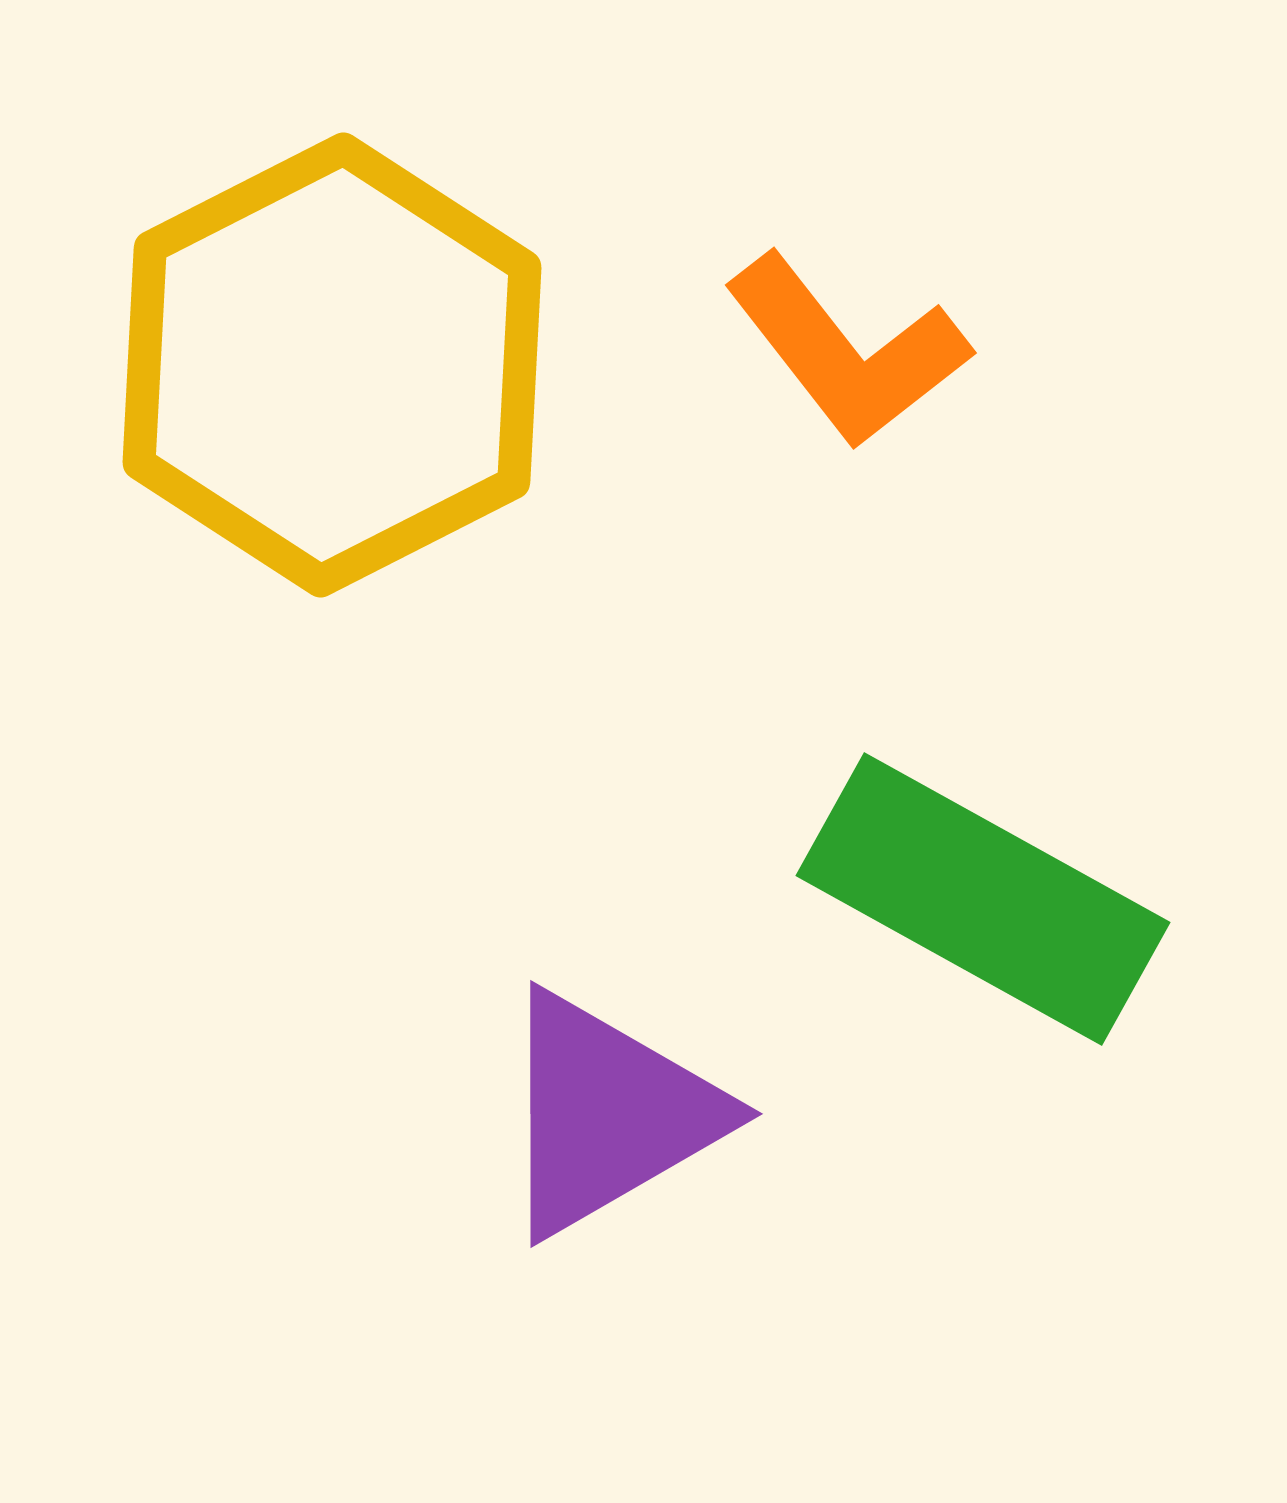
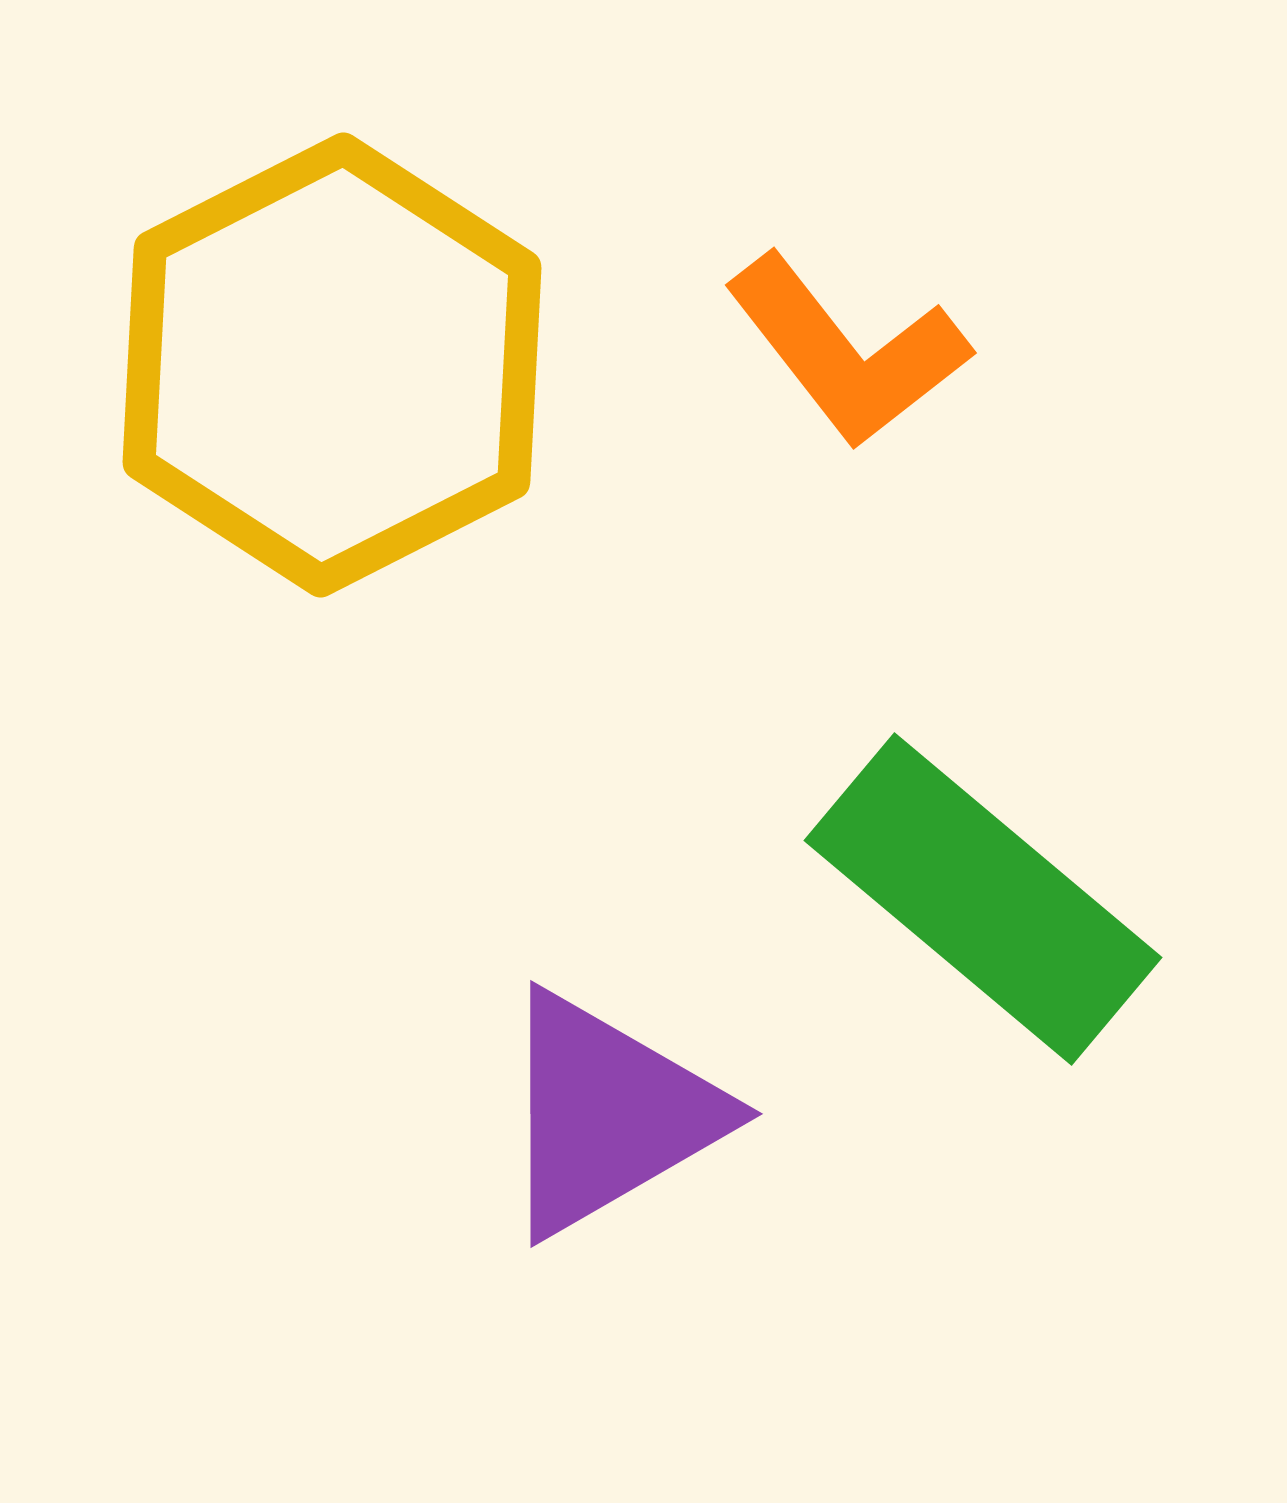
green rectangle: rotated 11 degrees clockwise
